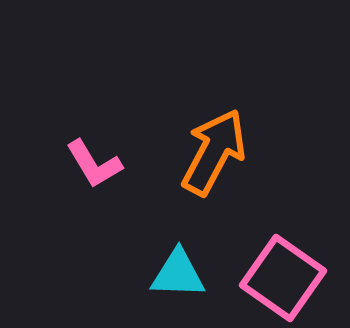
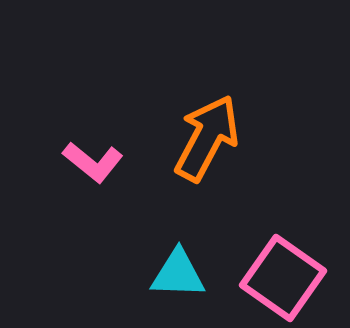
orange arrow: moved 7 px left, 14 px up
pink L-shape: moved 1 px left, 2 px up; rotated 20 degrees counterclockwise
